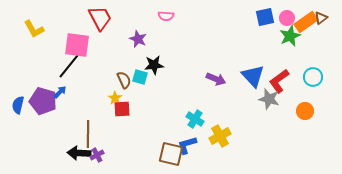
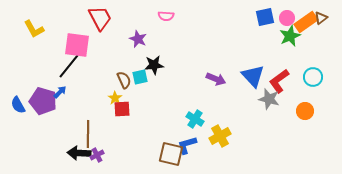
cyan square: rotated 28 degrees counterclockwise
blue semicircle: rotated 42 degrees counterclockwise
